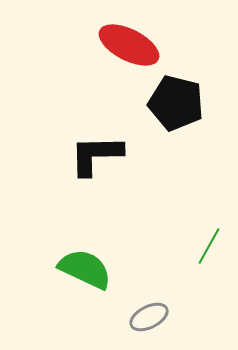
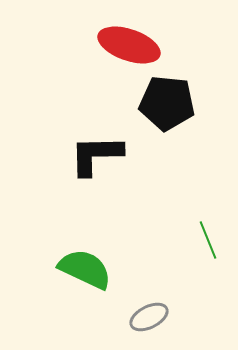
red ellipse: rotated 8 degrees counterclockwise
black pentagon: moved 9 px left; rotated 8 degrees counterclockwise
green line: moved 1 px left, 6 px up; rotated 51 degrees counterclockwise
